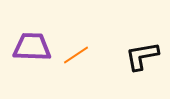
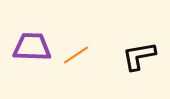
black L-shape: moved 3 px left
